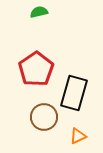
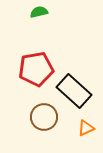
red pentagon: rotated 24 degrees clockwise
black rectangle: moved 2 px up; rotated 64 degrees counterclockwise
orange triangle: moved 8 px right, 8 px up
